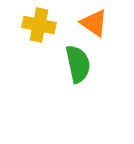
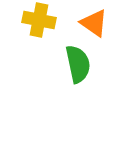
yellow cross: moved 5 px up
